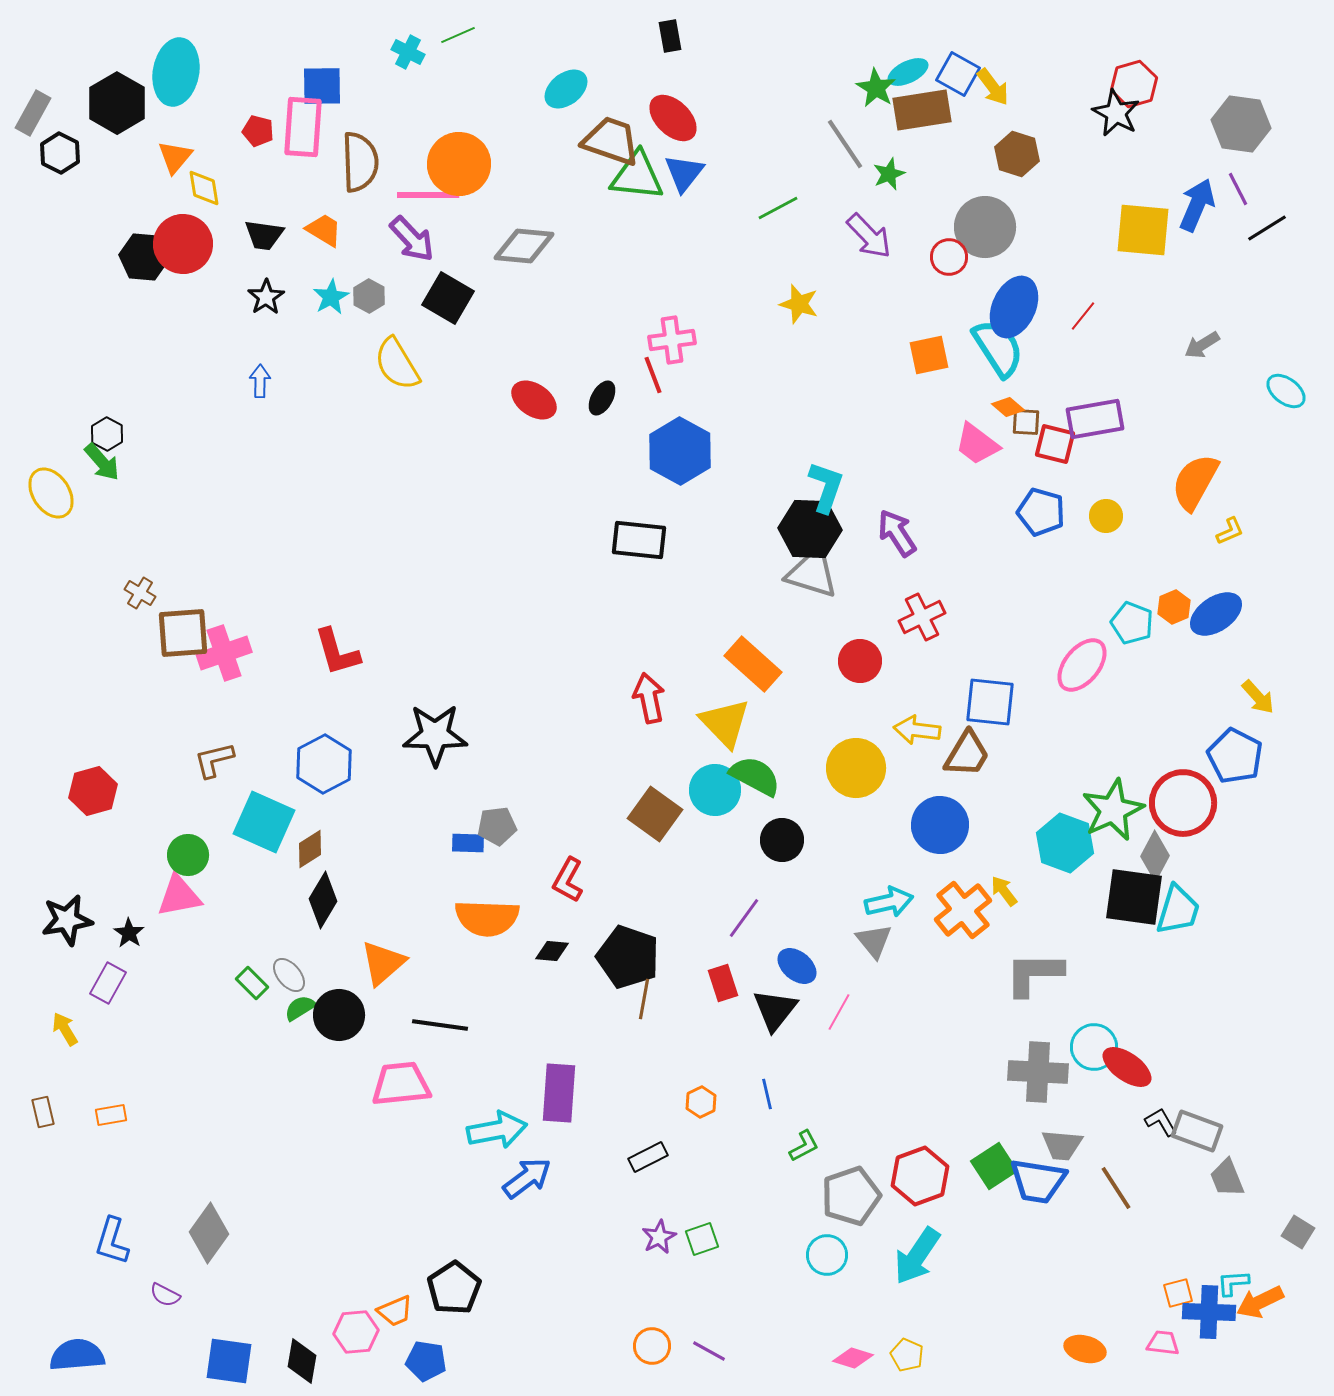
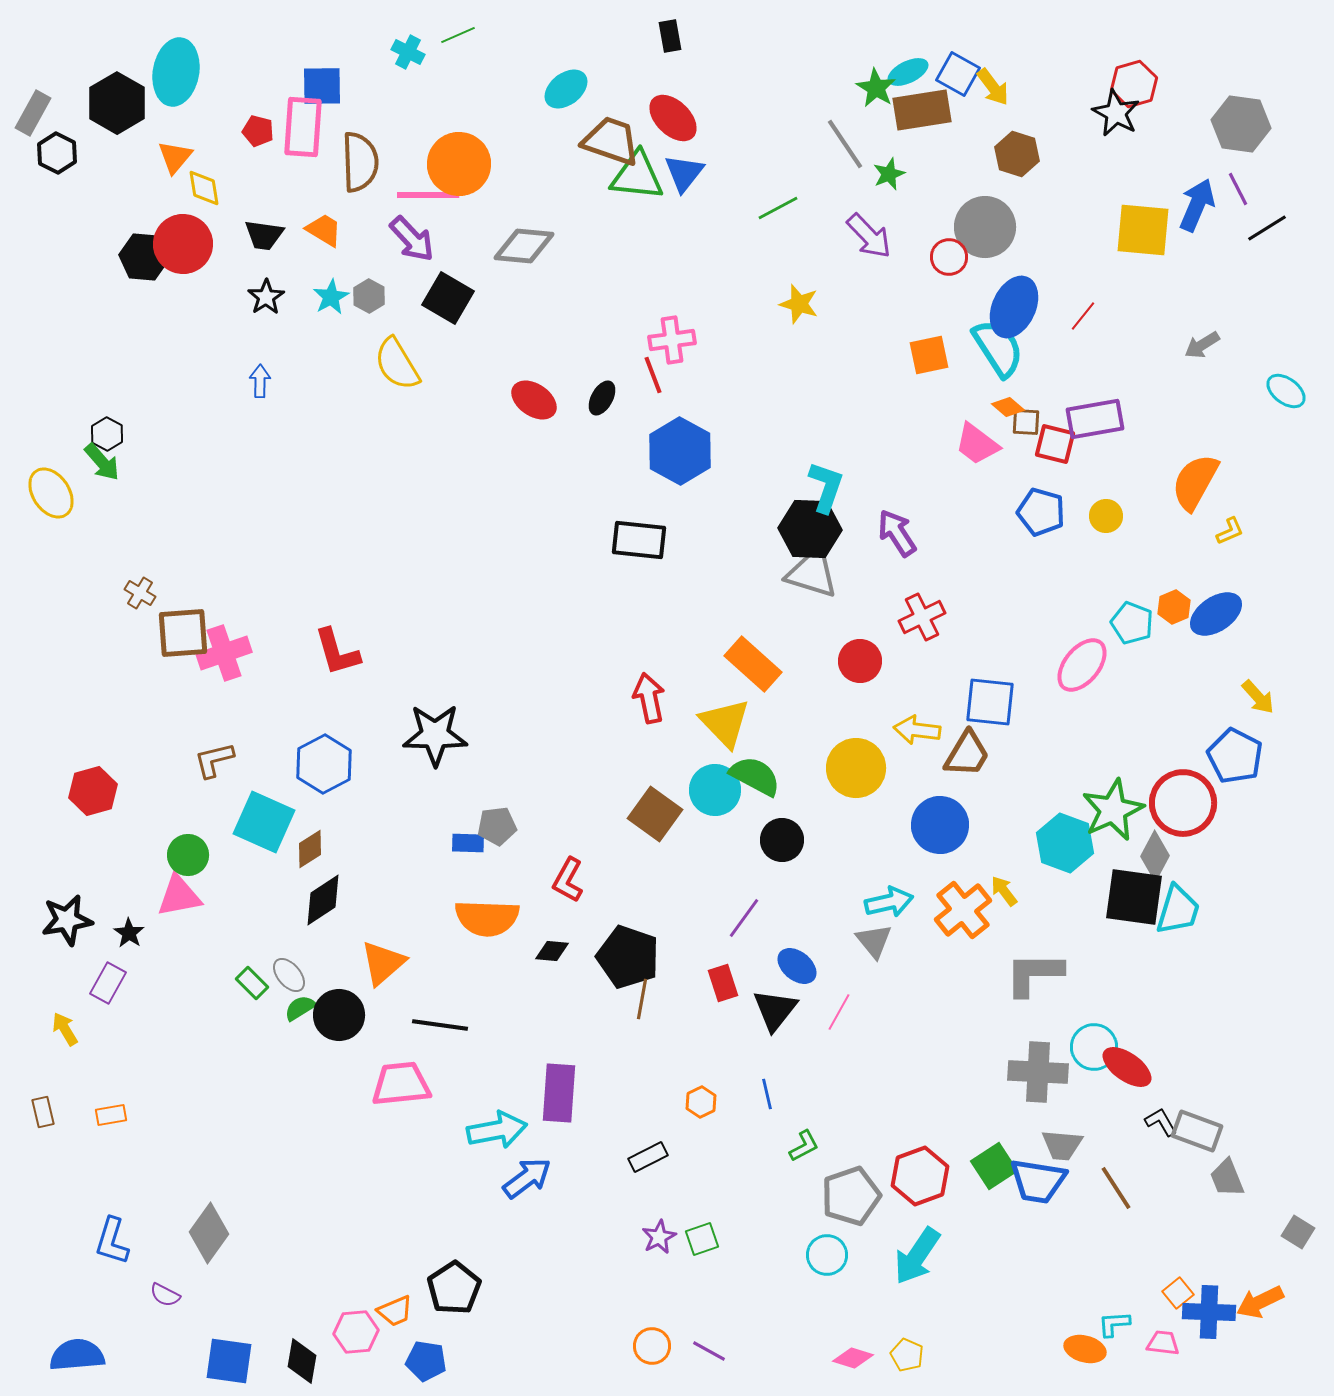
black hexagon at (60, 153): moved 3 px left
black diamond at (323, 900): rotated 26 degrees clockwise
brown line at (644, 999): moved 2 px left
cyan L-shape at (1233, 1283): moved 119 px left, 41 px down
orange square at (1178, 1293): rotated 24 degrees counterclockwise
